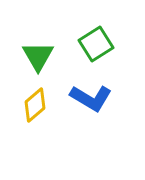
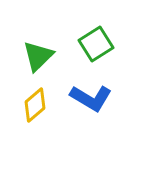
green triangle: rotated 16 degrees clockwise
